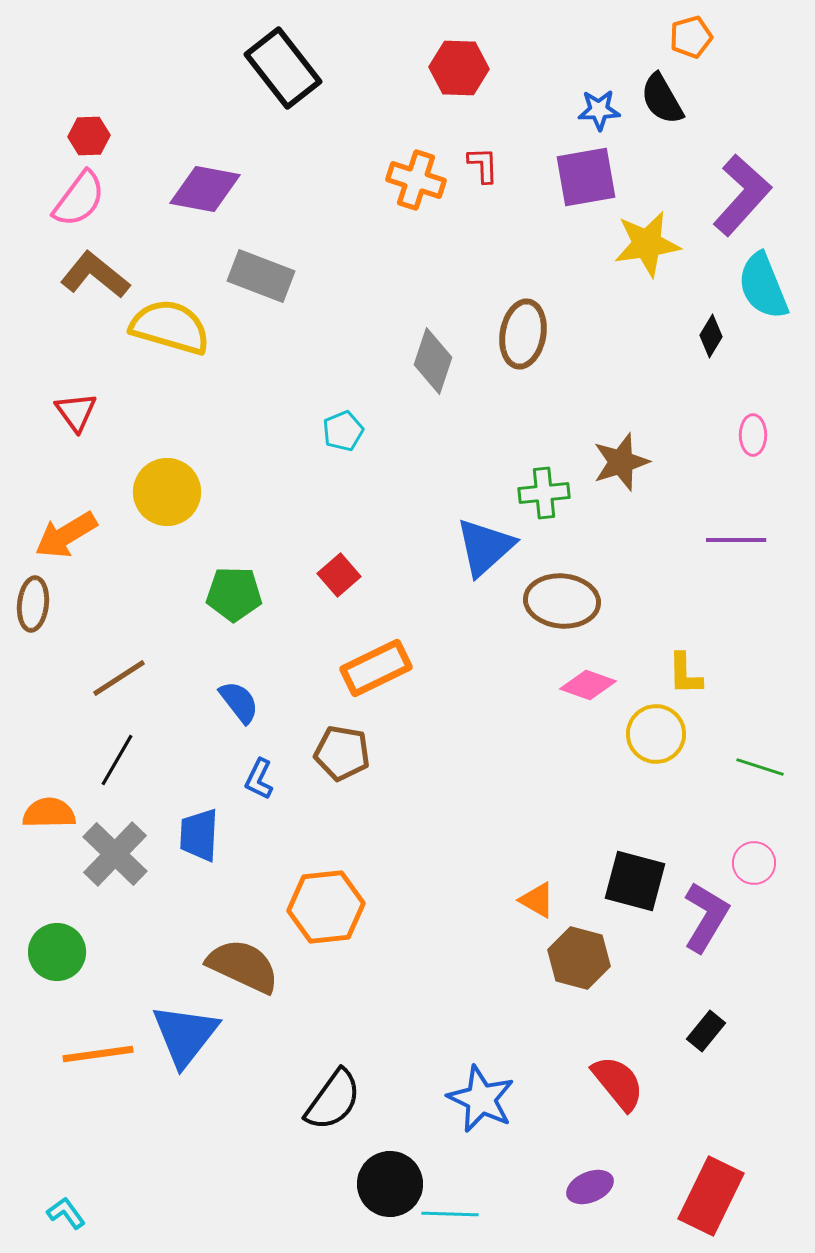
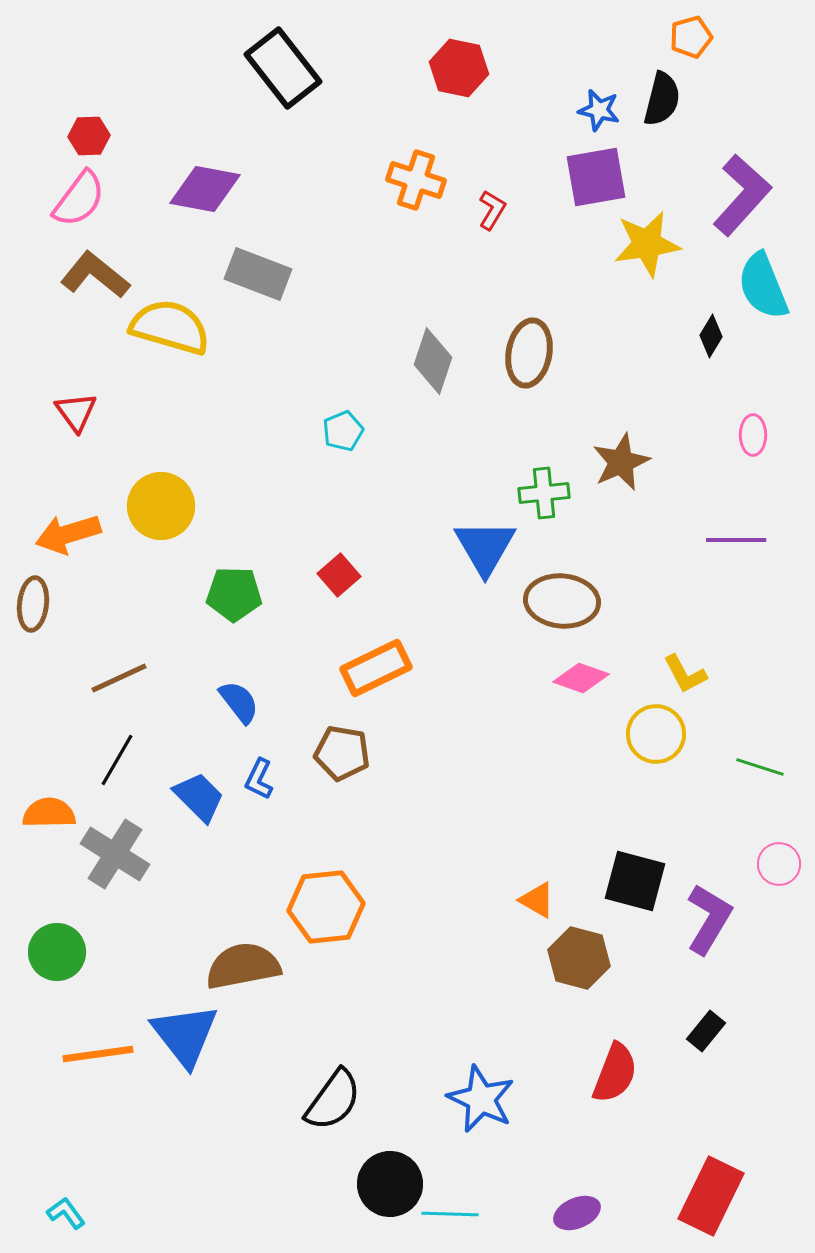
red hexagon at (459, 68): rotated 10 degrees clockwise
black semicircle at (662, 99): rotated 136 degrees counterclockwise
blue star at (599, 110): rotated 15 degrees clockwise
red L-shape at (483, 165): moved 9 px right, 45 px down; rotated 33 degrees clockwise
purple square at (586, 177): moved 10 px right
gray rectangle at (261, 276): moved 3 px left, 2 px up
brown ellipse at (523, 334): moved 6 px right, 19 px down
brown star at (621, 462): rotated 6 degrees counterclockwise
yellow circle at (167, 492): moved 6 px left, 14 px down
orange arrow at (66, 535): moved 2 px right, 1 px up; rotated 14 degrees clockwise
blue triangle at (485, 547): rotated 18 degrees counterclockwise
yellow L-shape at (685, 674): rotated 27 degrees counterclockwise
brown line at (119, 678): rotated 8 degrees clockwise
pink diamond at (588, 685): moved 7 px left, 7 px up
blue trapezoid at (199, 835): moved 38 px up; rotated 132 degrees clockwise
gray cross at (115, 854): rotated 12 degrees counterclockwise
pink circle at (754, 863): moved 25 px right, 1 px down
purple L-shape at (706, 917): moved 3 px right, 2 px down
brown semicircle at (243, 966): rotated 36 degrees counterclockwise
blue triangle at (185, 1035): rotated 16 degrees counterclockwise
red semicircle at (618, 1083): moved 3 px left, 10 px up; rotated 60 degrees clockwise
purple ellipse at (590, 1187): moved 13 px left, 26 px down
